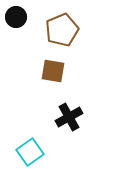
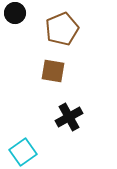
black circle: moved 1 px left, 4 px up
brown pentagon: moved 1 px up
cyan square: moved 7 px left
